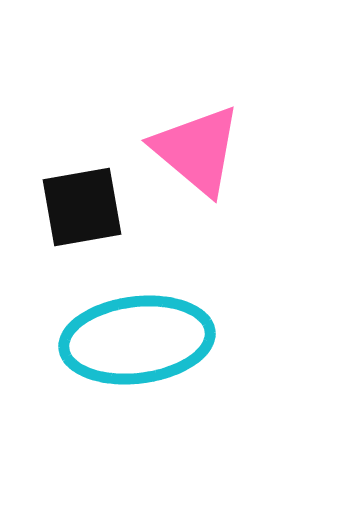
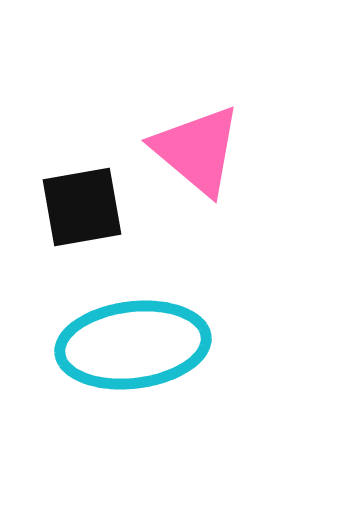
cyan ellipse: moved 4 px left, 5 px down
